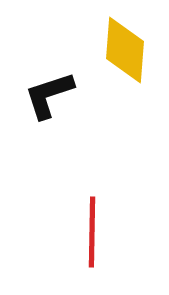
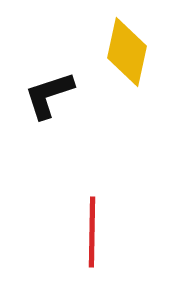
yellow diamond: moved 2 px right, 2 px down; rotated 8 degrees clockwise
